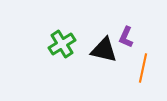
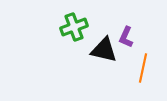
green cross: moved 12 px right, 17 px up; rotated 12 degrees clockwise
